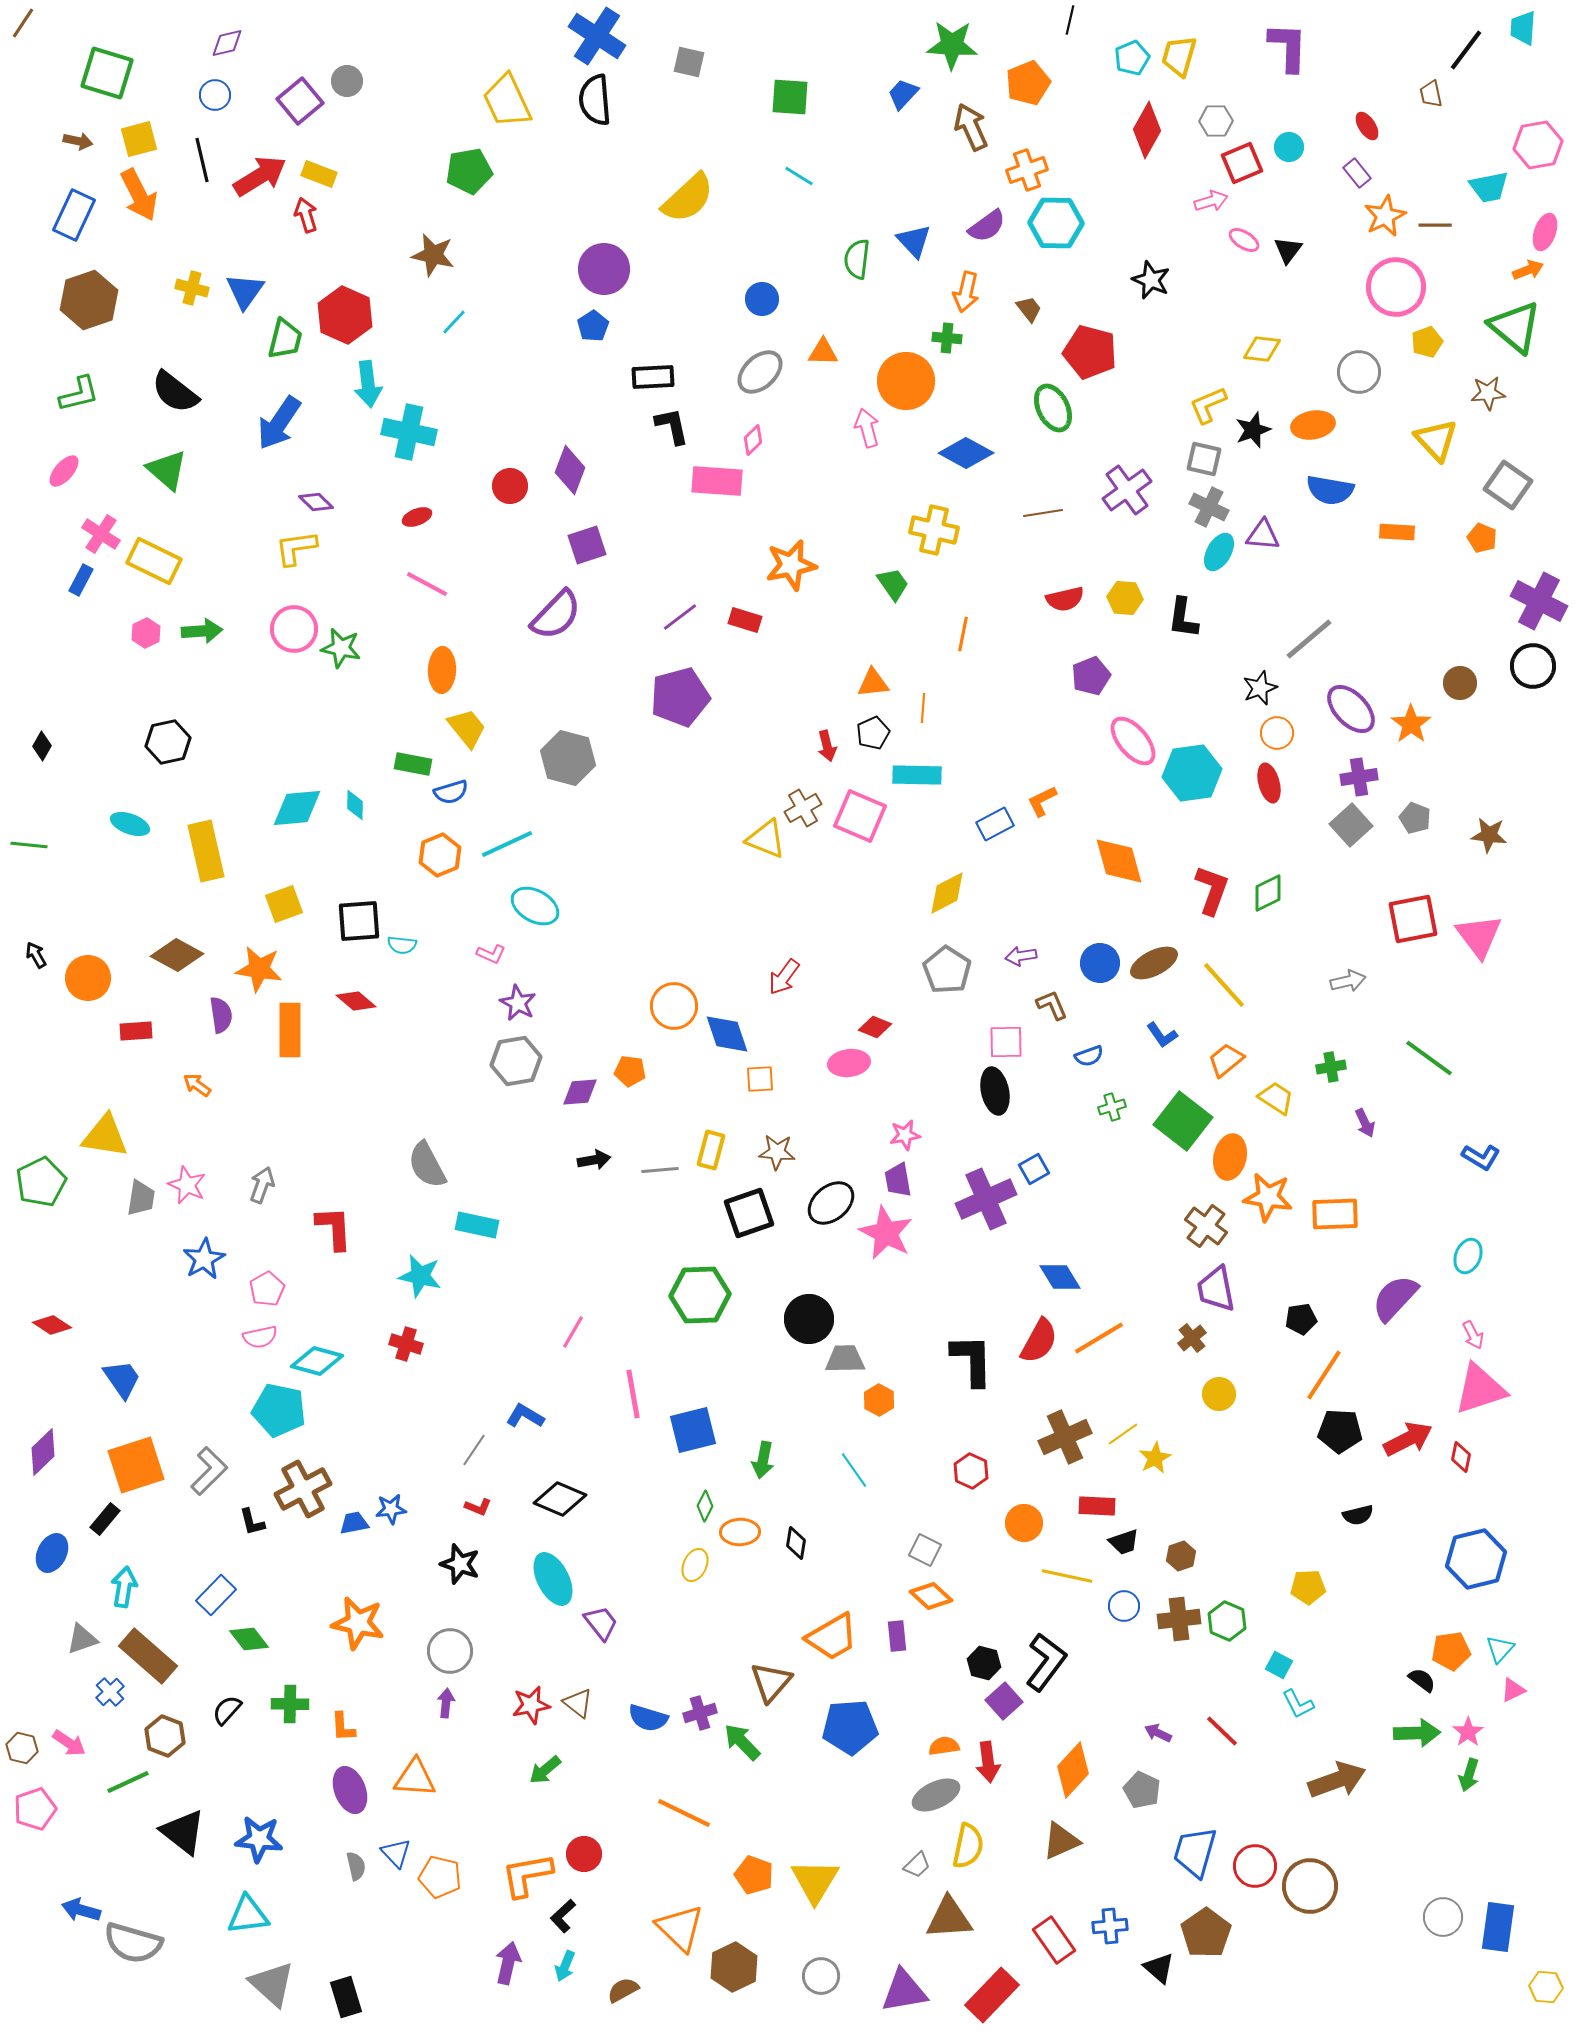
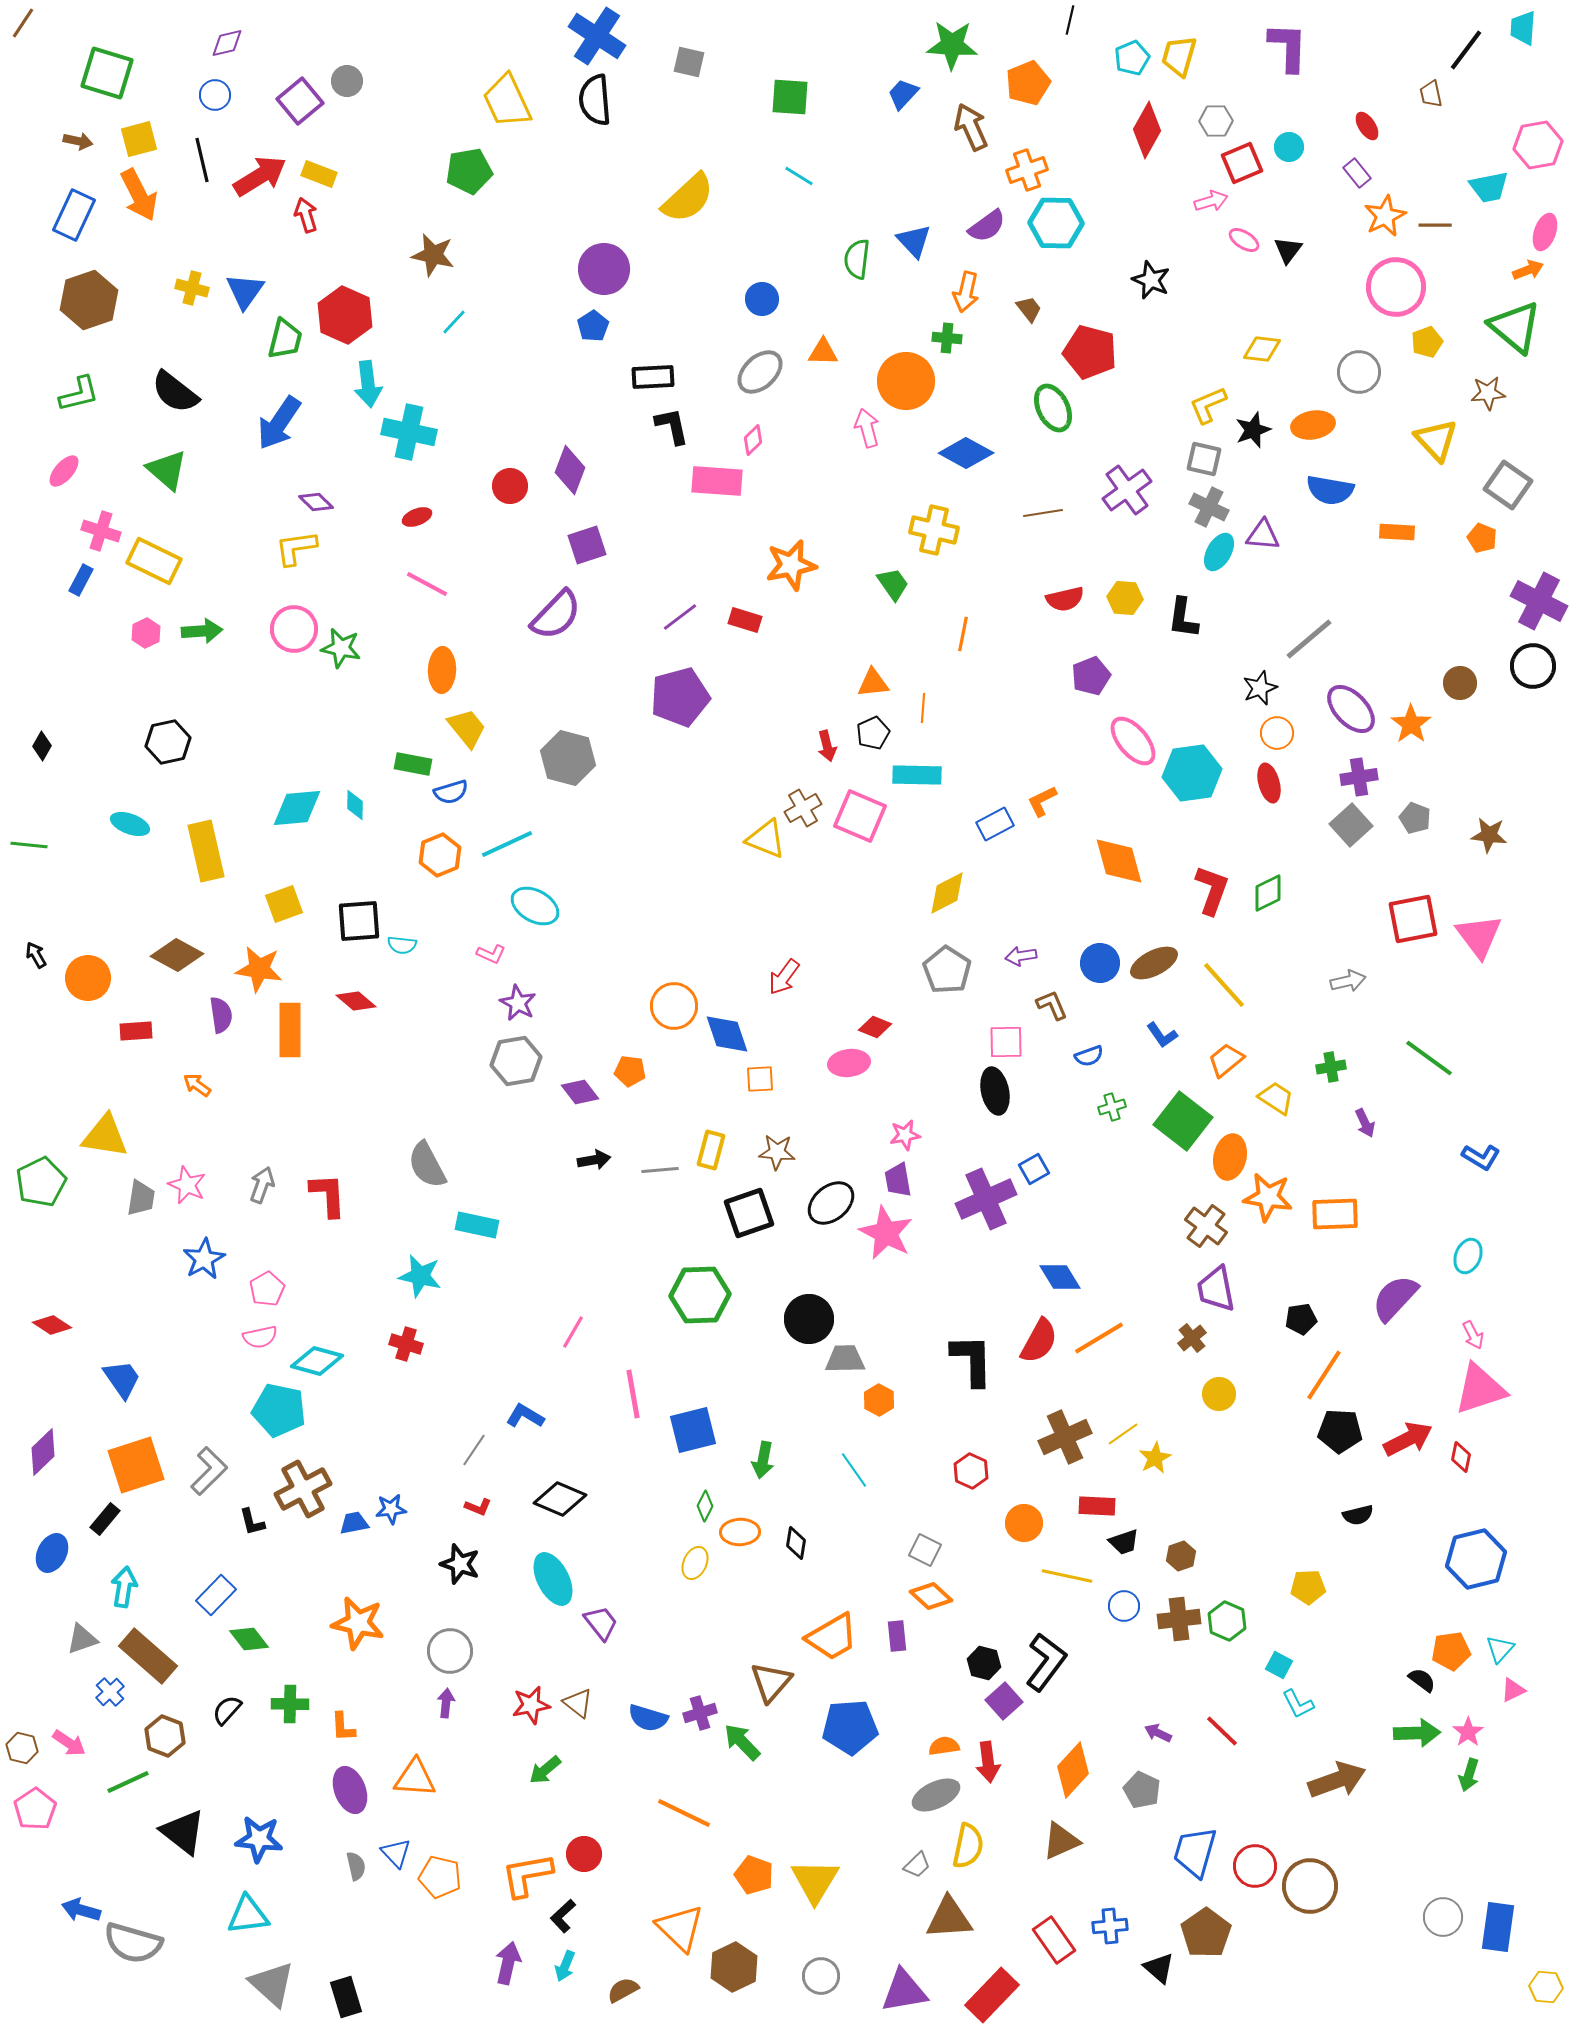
pink cross at (101, 534): moved 3 px up; rotated 15 degrees counterclockwise
purple diamond at (580, 1092): rotated 57 degrees clockwise
red L-shape at (334, 1228): moved 6 px left, 33 px up
yellow ellipse at (695, 1565): moved 2 px up
pink pentagon at (35, 1809): rotated 15 degrees counterclockwise
